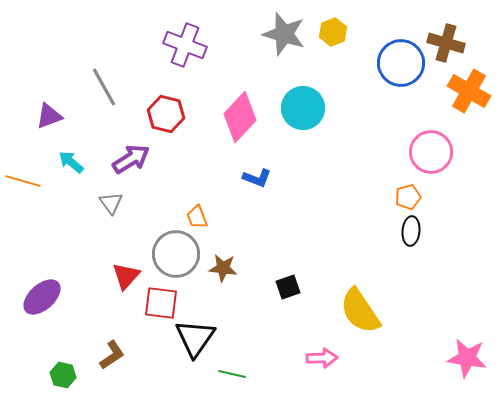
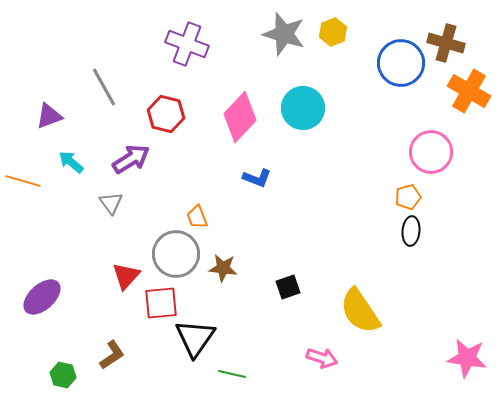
purple cross: moved 2 px right, 1 px up
red square: rotated 12 degrees counterclockwise
pink arrow: rotated 20 degrees clockwise
